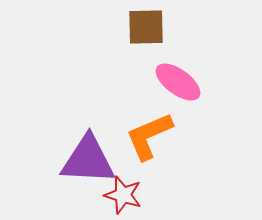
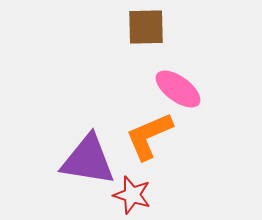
pink ellipse: moved 7 px down
purple triangle: rotated 6 degrees clockwise
red star: moved 9 px right
